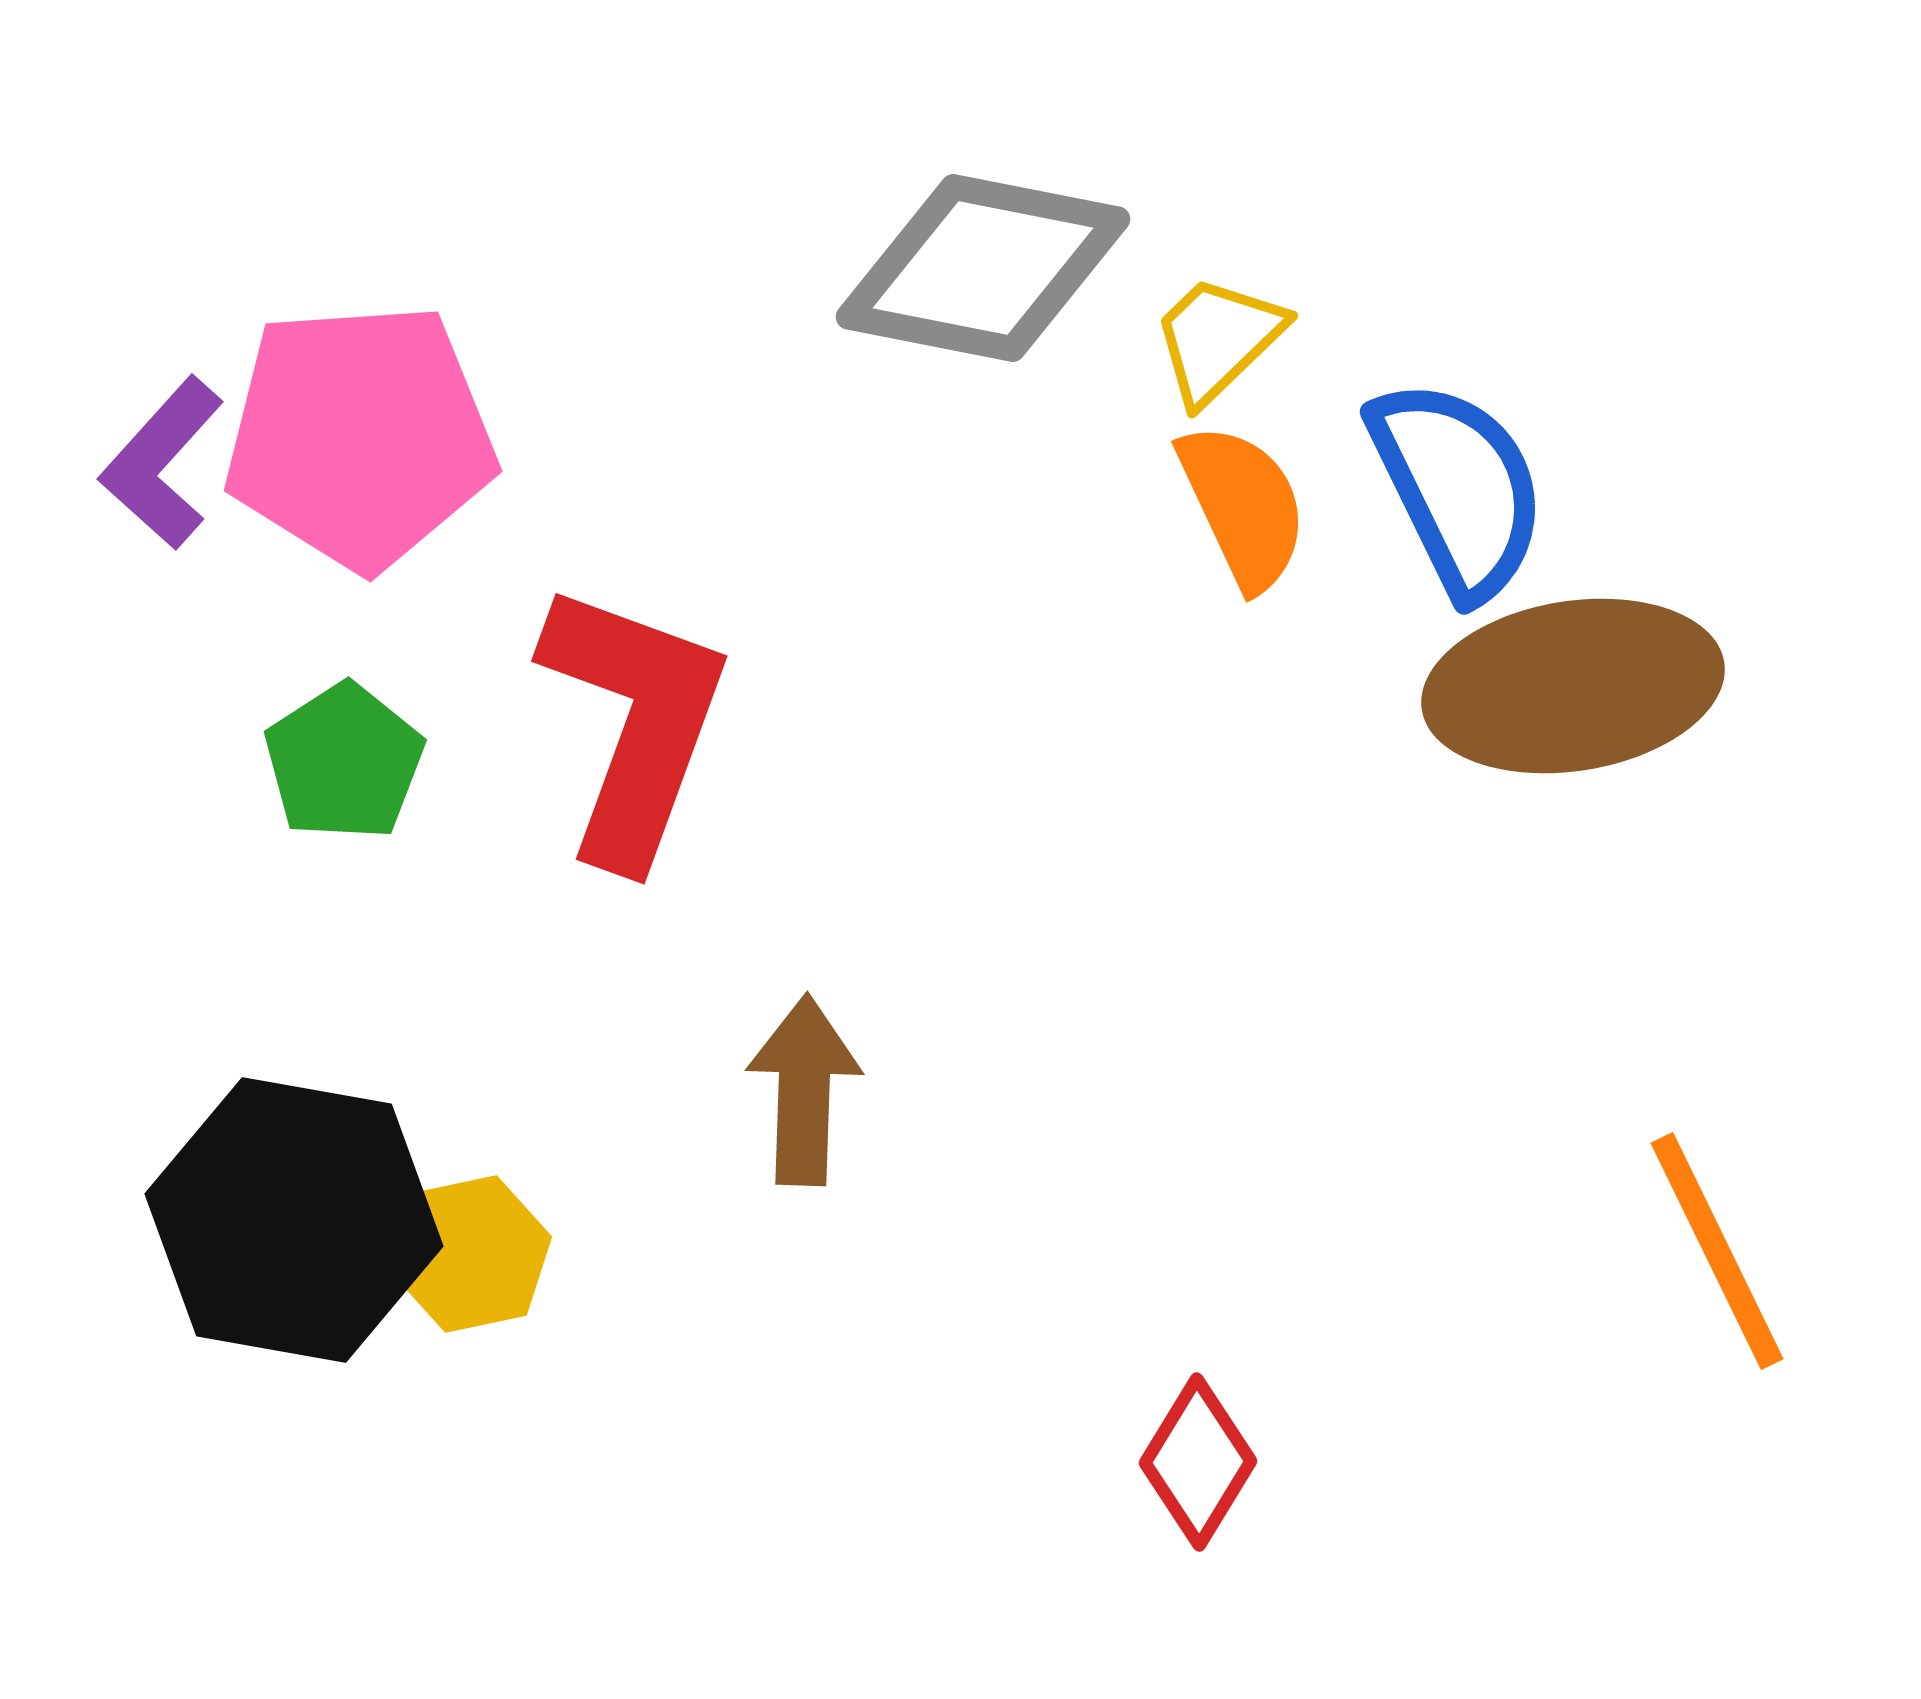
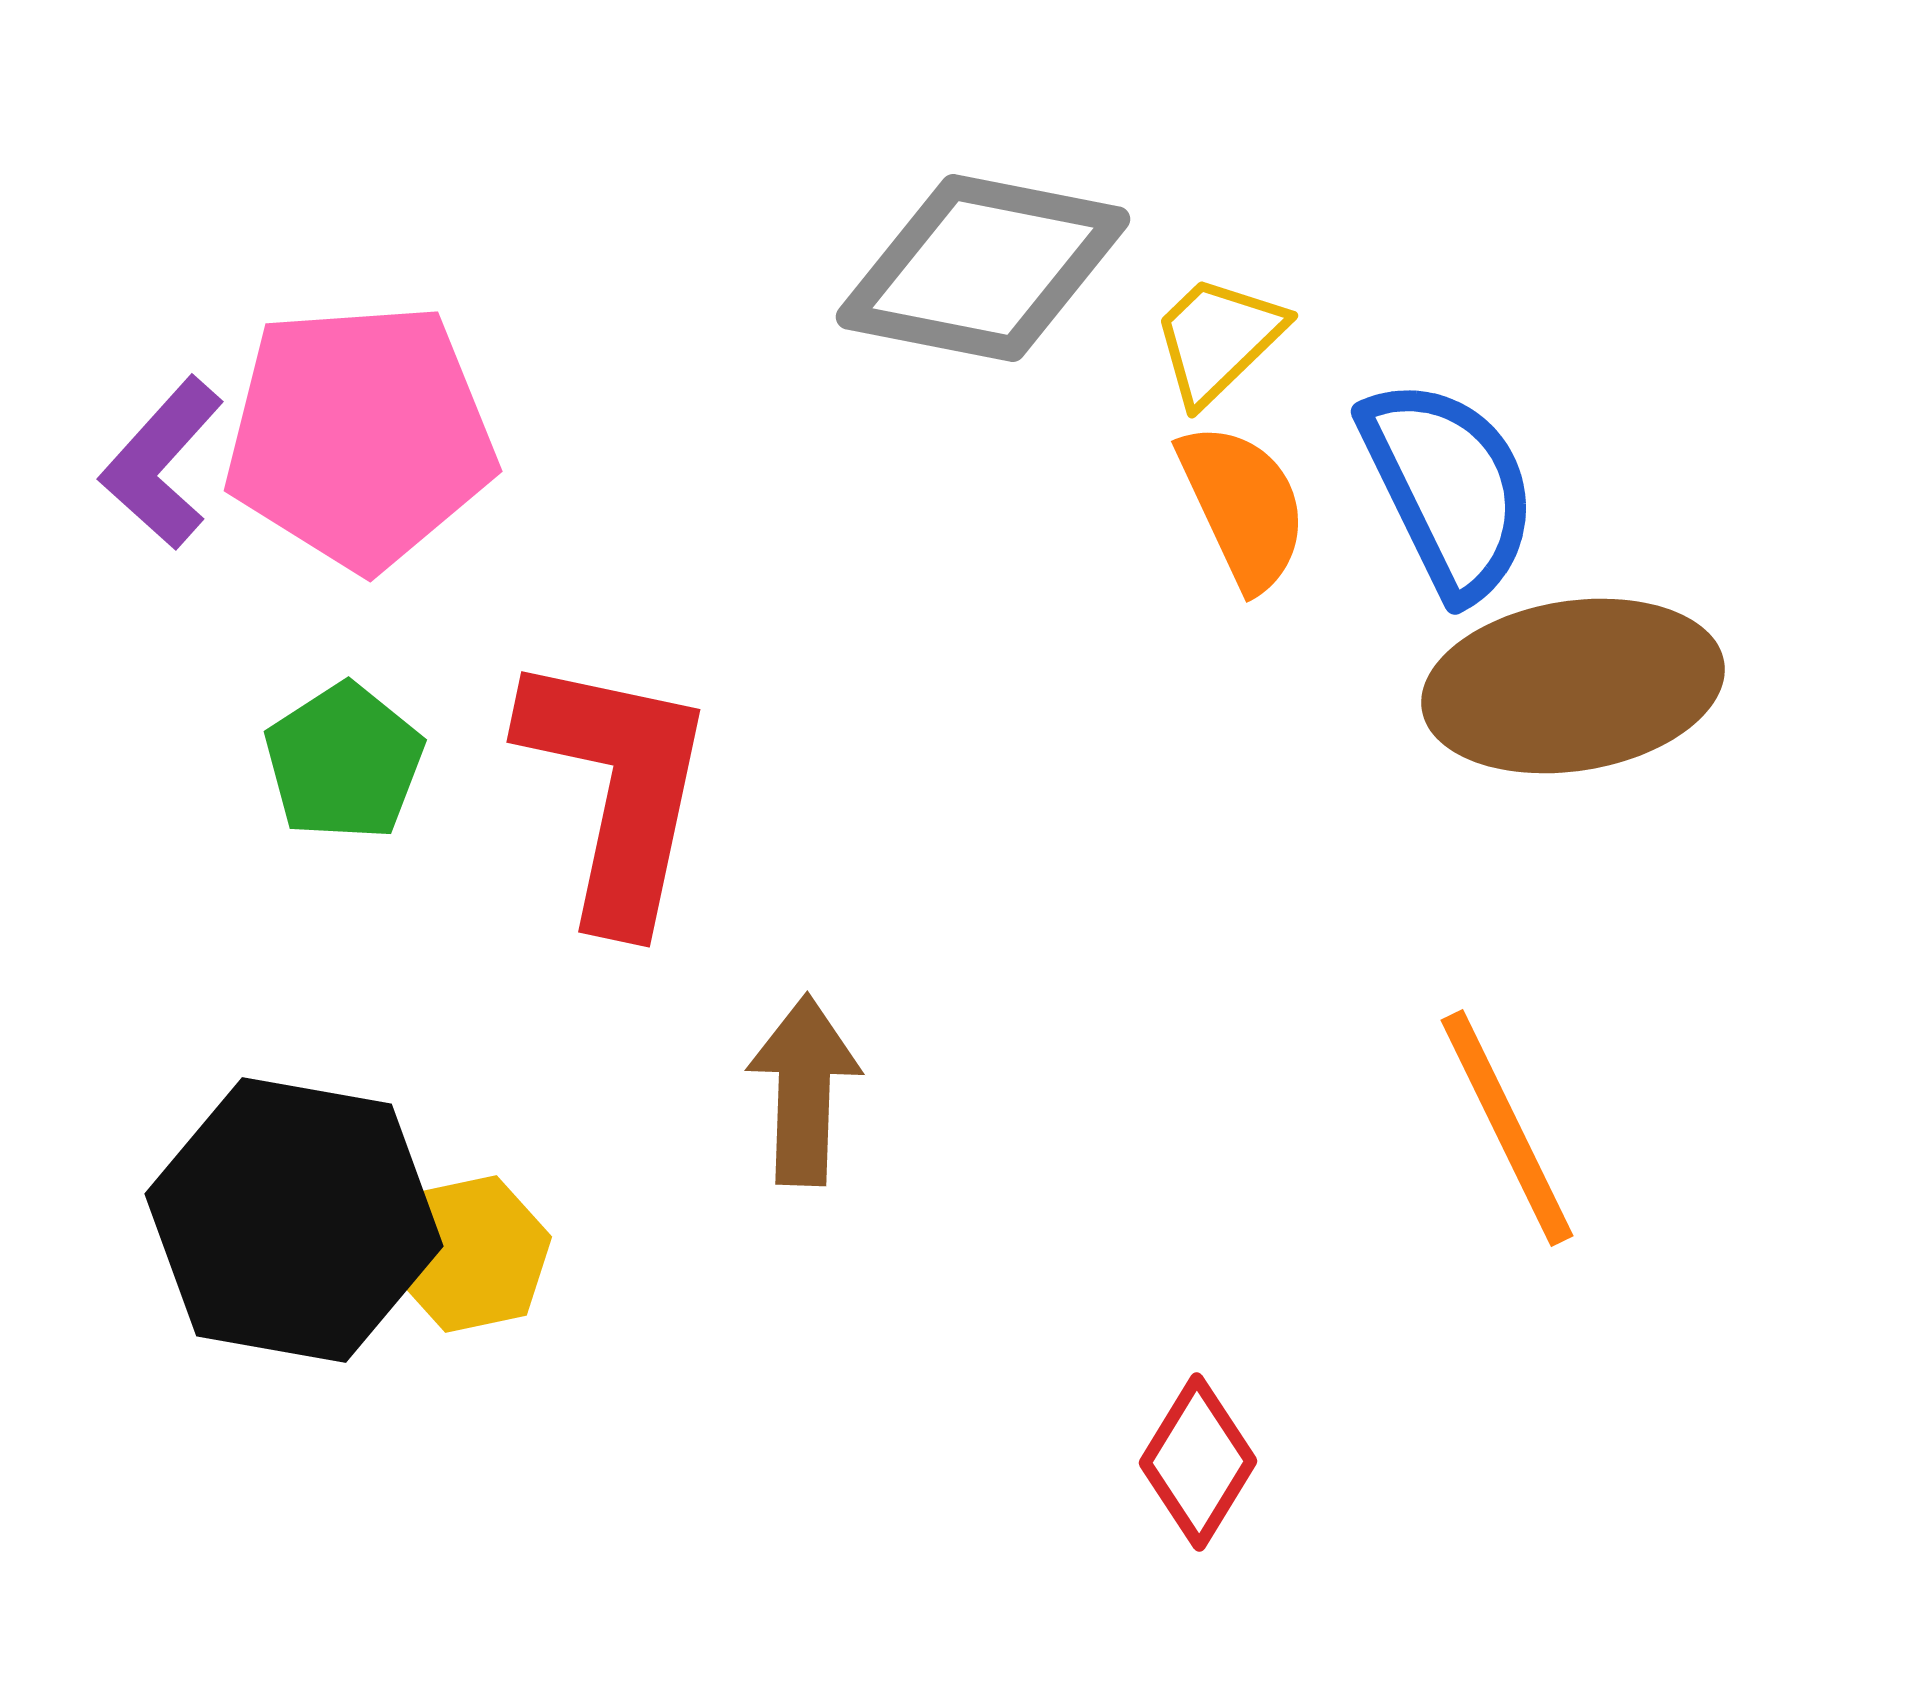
blue semicircle: moved 9 px left
red L-shape: moved 17 px left, 66 px down; rotated 8 degrees counterclockwise
orange line: moved 210 px left, 123 px up
